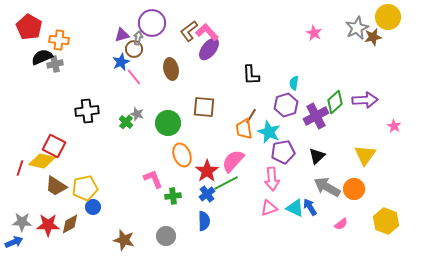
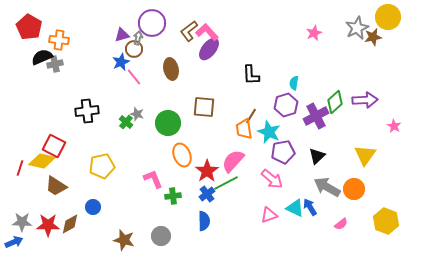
pink star at (314, 33): rotated 21 degrees clockwise
pink arrow at (272, 179): rotated 45 degrees counterclockwise
yellow pentagon at (85, 188): moved 17 px right, 22 px up
pink triangle at (269, 208): moved 7 px down
gray circle at (166, 236): moved 5 px left
